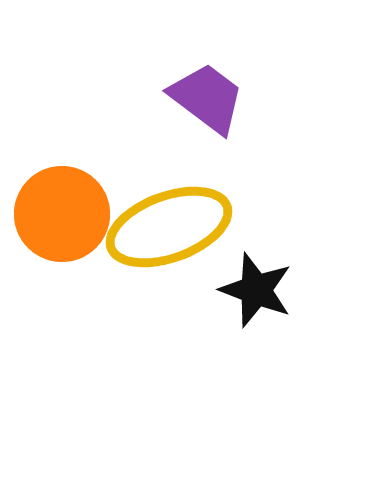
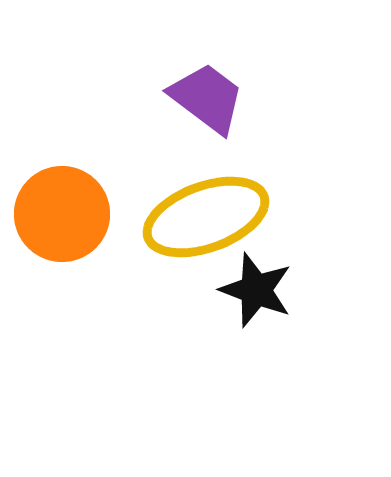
yellow ellipse: moved 37 px right, 10 px up
